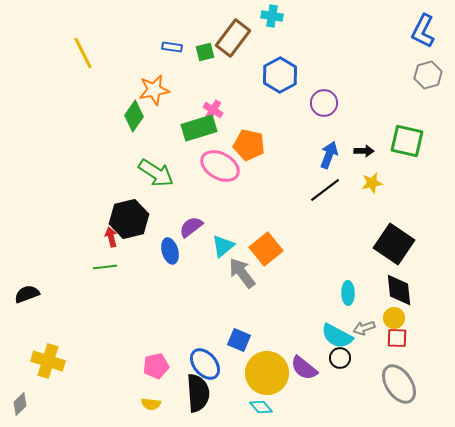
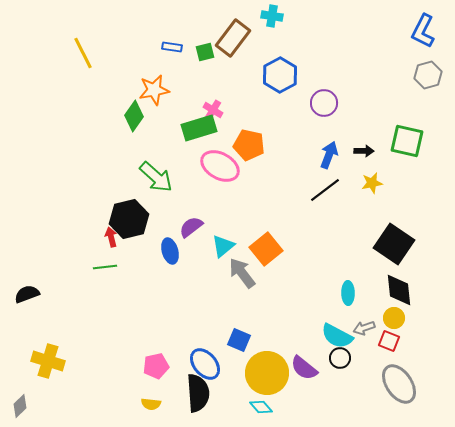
green arrow at (156, 173): moved 4 px down; rotated 9 degrees clockwise
red square at (397, 338): moved 8 px left, 3 px down; rotated 20 degrees clockwise
gray diamond at (20, 404): moved 2 px down
